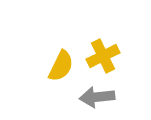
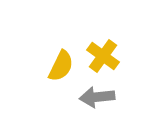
yellow cross: rotated 28 degrees counterclockwise
